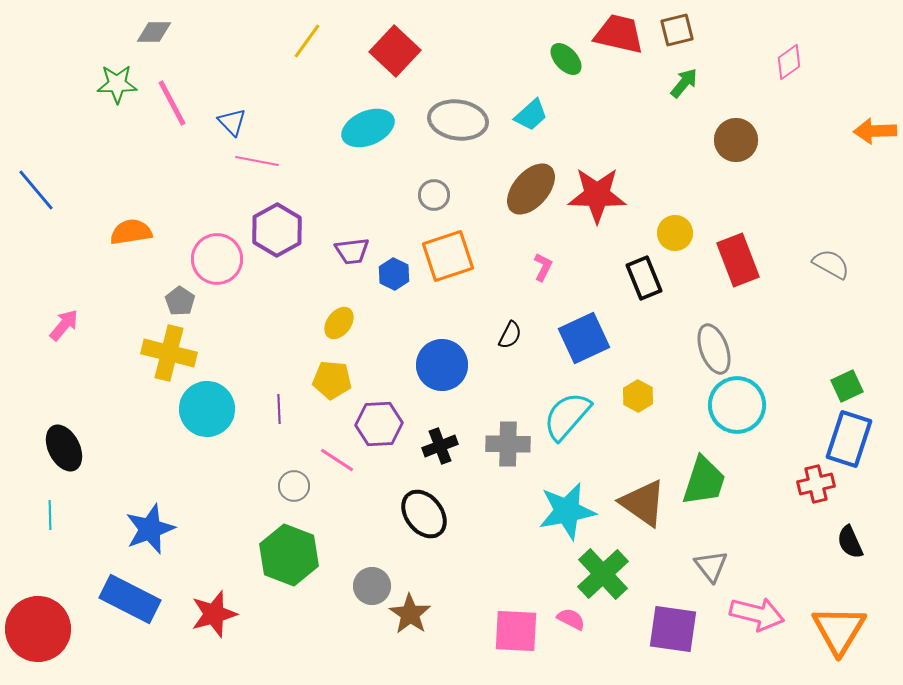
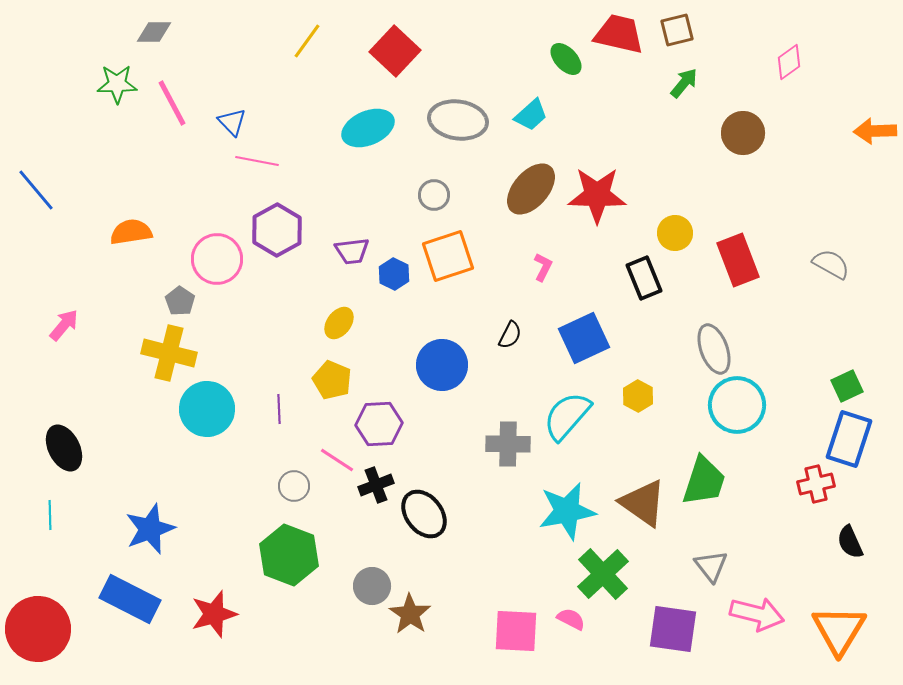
brown circle at (736, 140): moved 7 px right, 7 px up
yellow pentagon at (332, 380): rotated 18 degrees clockwise
black cross at (440, 446): moved 64 px left, 39 px down
